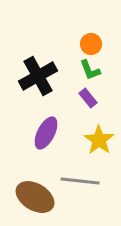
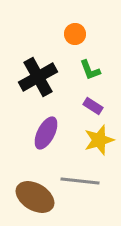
orange circle: moved 16 px left, 10 px up
black cross: moved 1 px down
purple rectangle: moved 5 px right, 8 px down; rotated 18 degrees counterclockwise
yellow star: rotated 20 degrees clockwise
